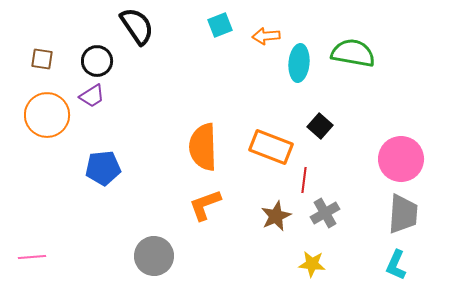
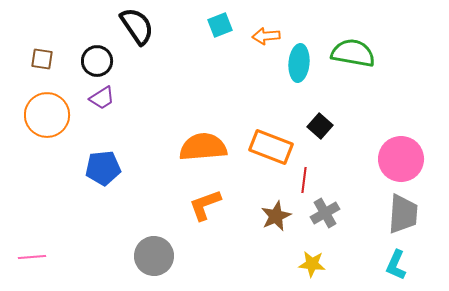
purple trapezoid: moved 10 px right, 2 px down
orange semicircle: rotated 87 degrees clockwise
